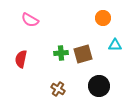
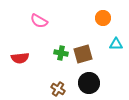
pink semicircle: moved 9 px right, 1 px down
cyan triangle: moved 1 px right, 1 px up
green cross: rotated 16 degrees clockwise
red semicircle: moved 1 px left, 1 px up; rotated 108 degrees counterclockwise
black circle: moved 10 px left, 3 px up
